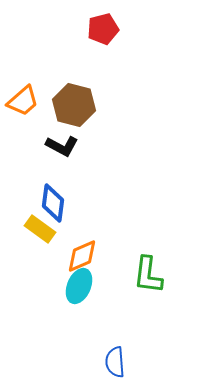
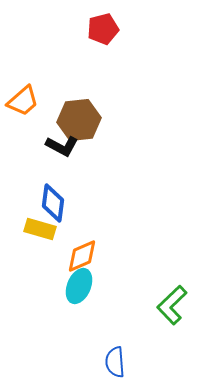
brown hexagon: moved 5 px right, 15 px down; rotated 21 degrees counterclockwise
yellow rectangle: rotated 20 degrees counterclockwise
green L-shape: moved 24 px right, 30 px down; rotated 39 degrees clockwise
